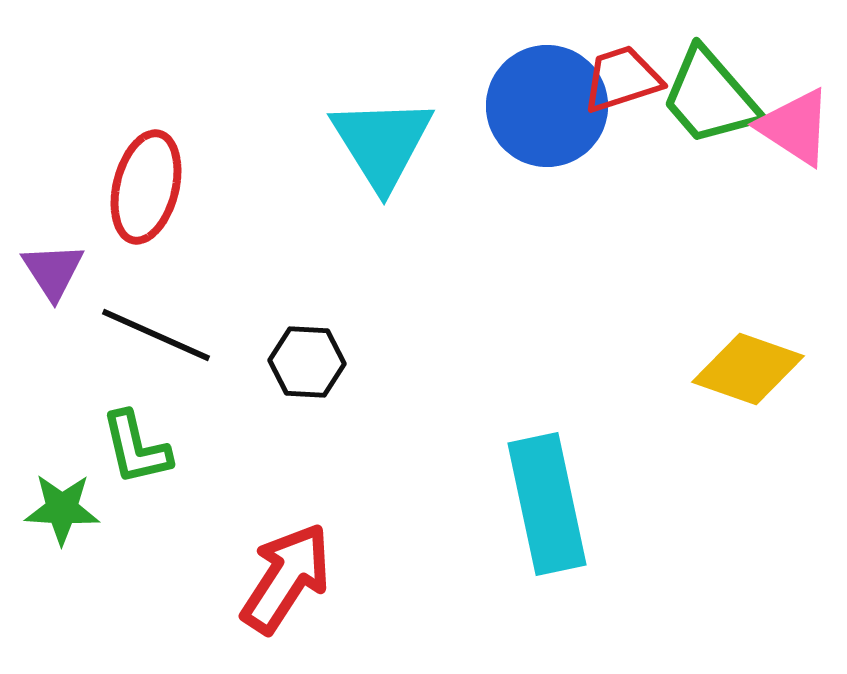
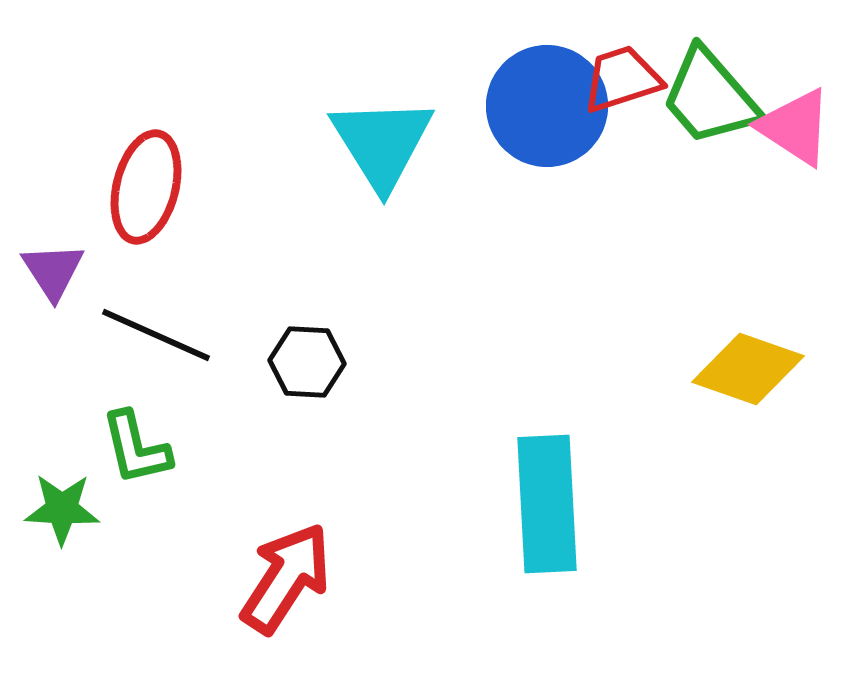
cyan rectangle: rotated 9 degrees clockwise
